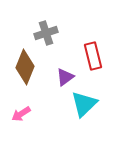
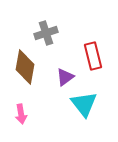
brown diamond: rotated 12 degrees counterclockwise
cyan triangle: rotated 24 degrees counterclockwise
pink arrow: rotated 66 degrees counterclockwise
